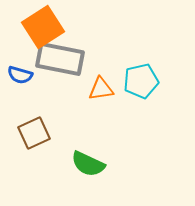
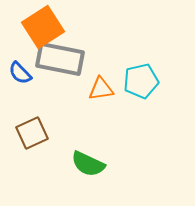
blue semicircle: moved 2 px up; rotated 30 degrees clockwise
brown square: moved 2 px left
